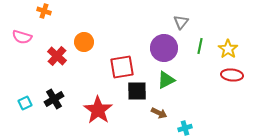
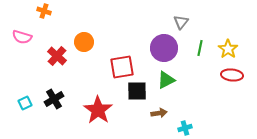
green line: moved 2 px down
brown arrow: rotated 35 degrees counterclockwise
